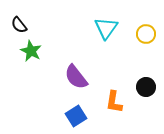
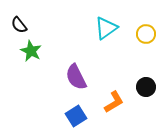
cyan triangle: rotated 20 degrees clockwise
purple semicircle: rotated 12 degrees clockwise
orange L-shape: rotated 130 degrees counterclockwise
